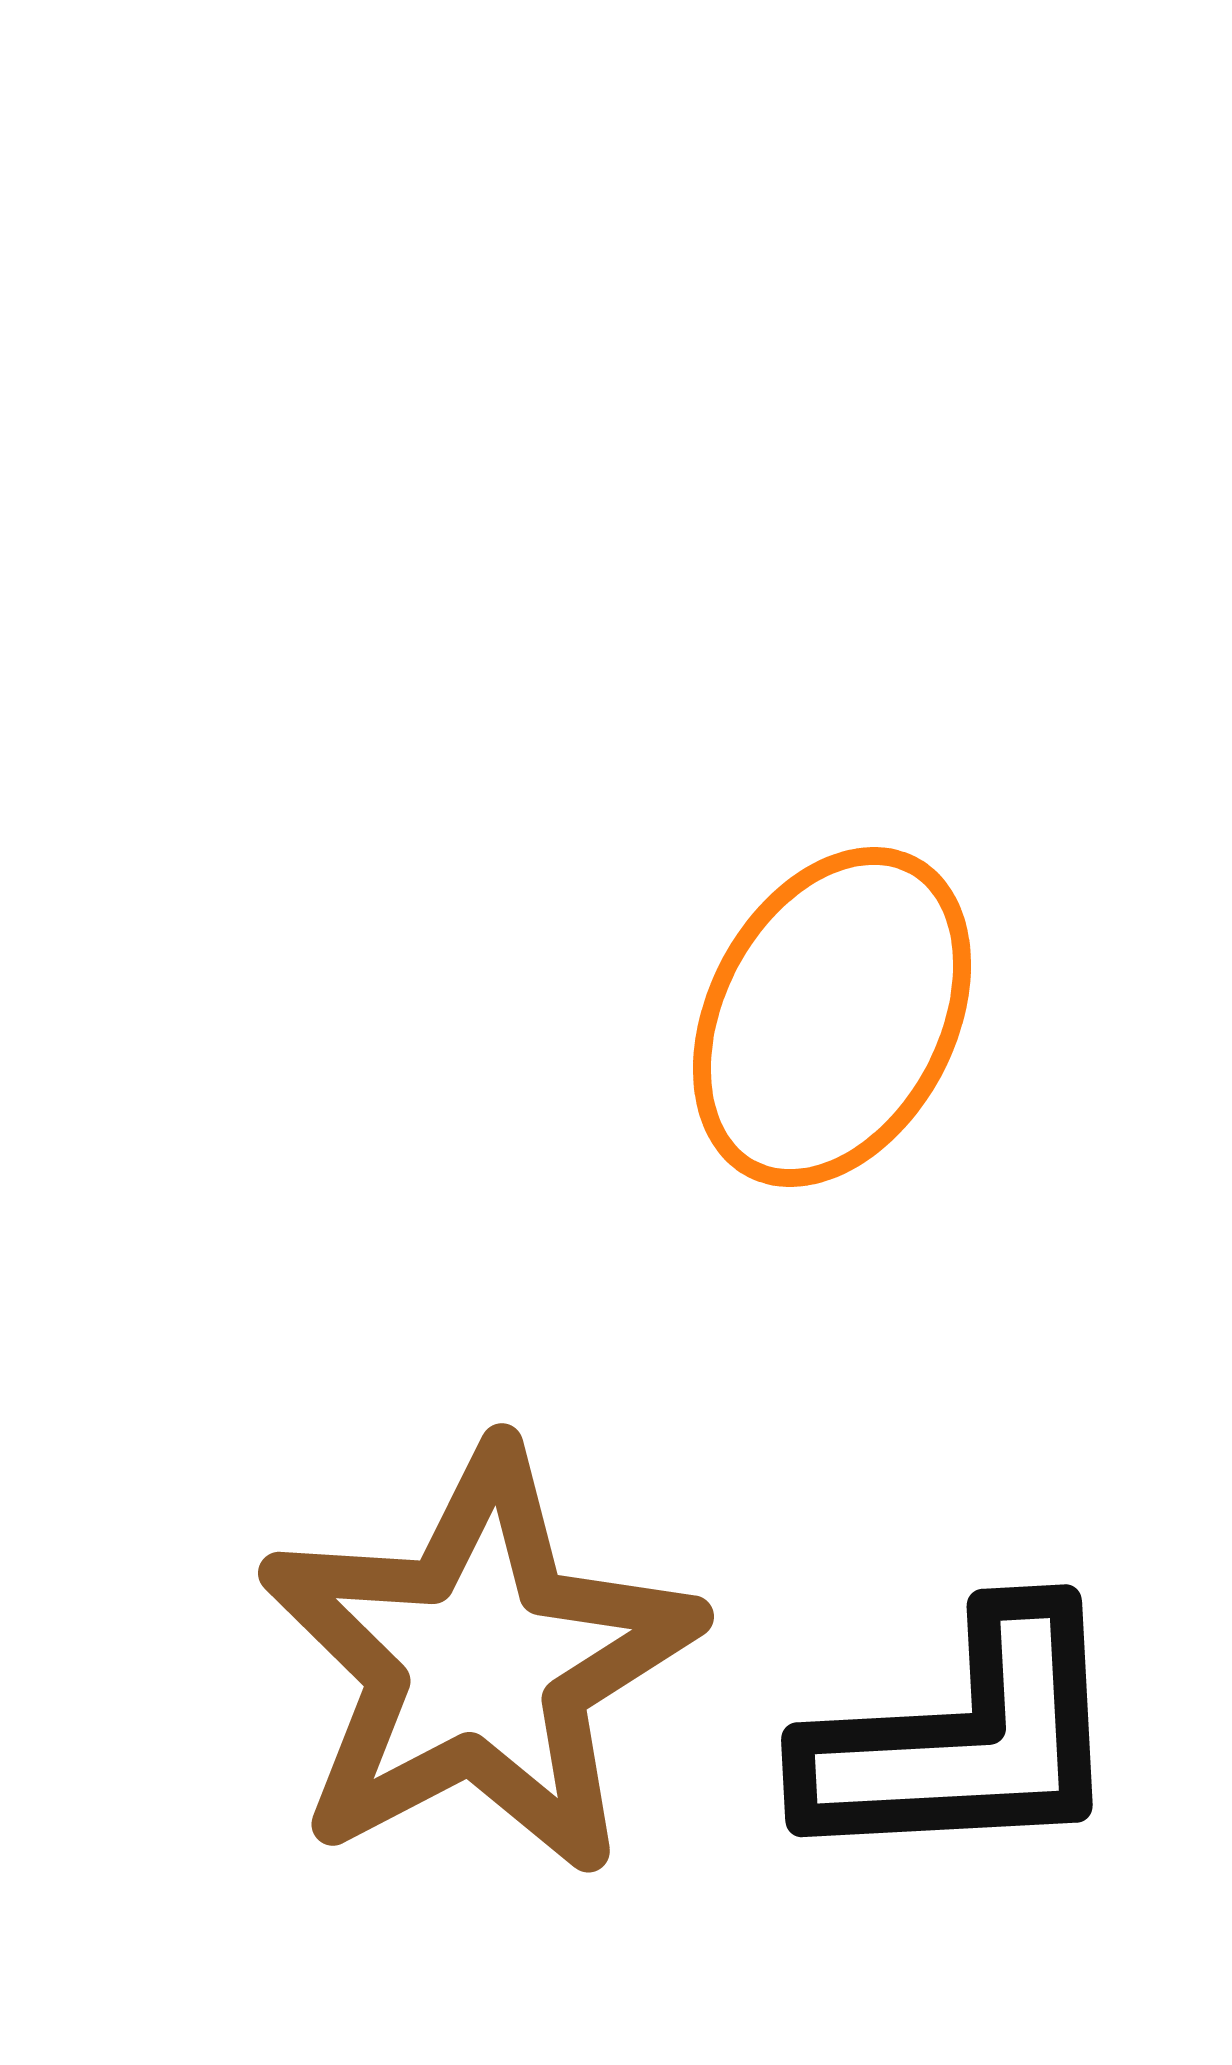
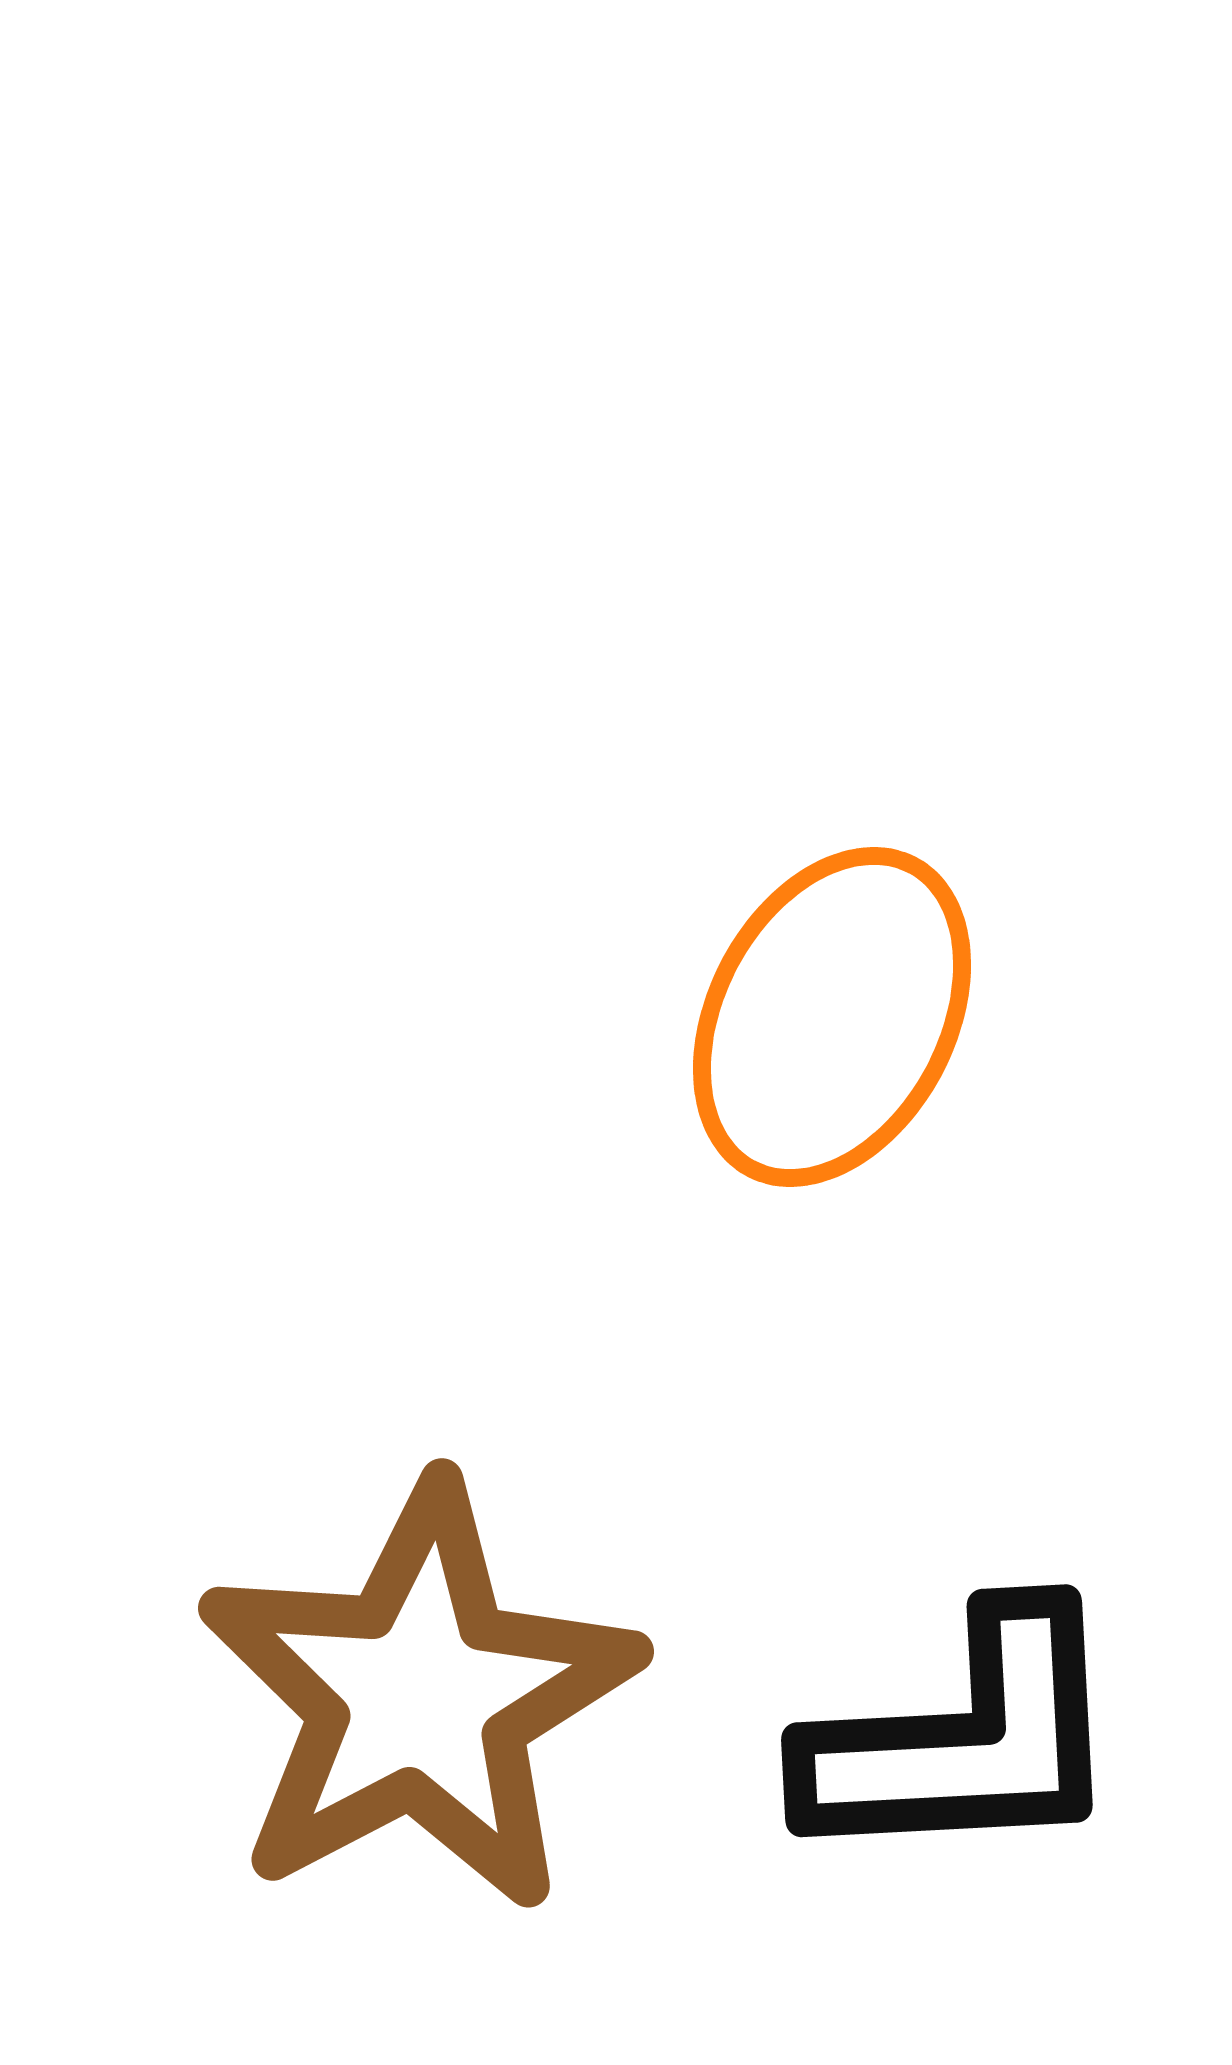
brown star: moved 60 px left, 35 px down
